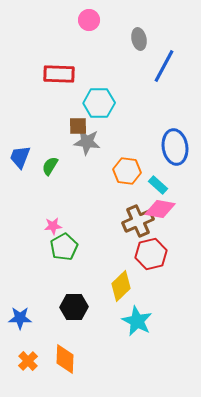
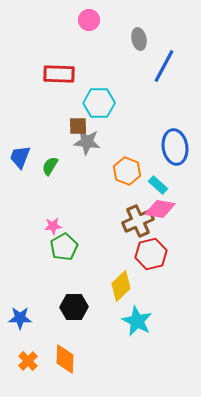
orange hexagon: rotated 12 degrees clockwise
